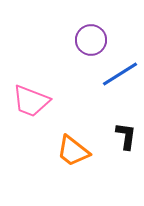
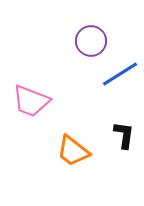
purple circle: moved 1 px down
black L-shape: moved 2 px left, 1 px up
